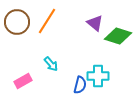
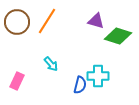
purple triangle: moved 1 px right, 2 px up; rotated 24 degrees counterclockwise
pink rectangle: moved 6 px left; rotated 36 degrees counterclockwise
